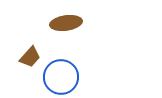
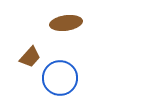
blue circle: moved 1 px left, 1 px down
